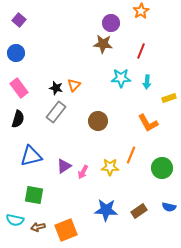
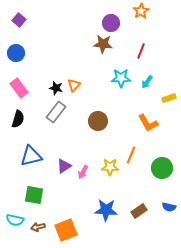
cyan arrow: rotated 32 degrees clockwise
